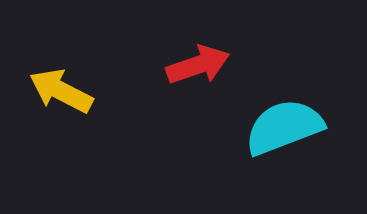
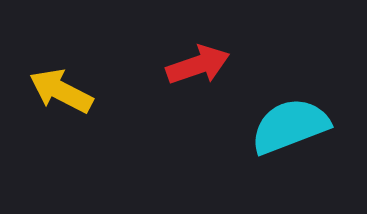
cyan semicircle: moved 6 px right, 1 px up
